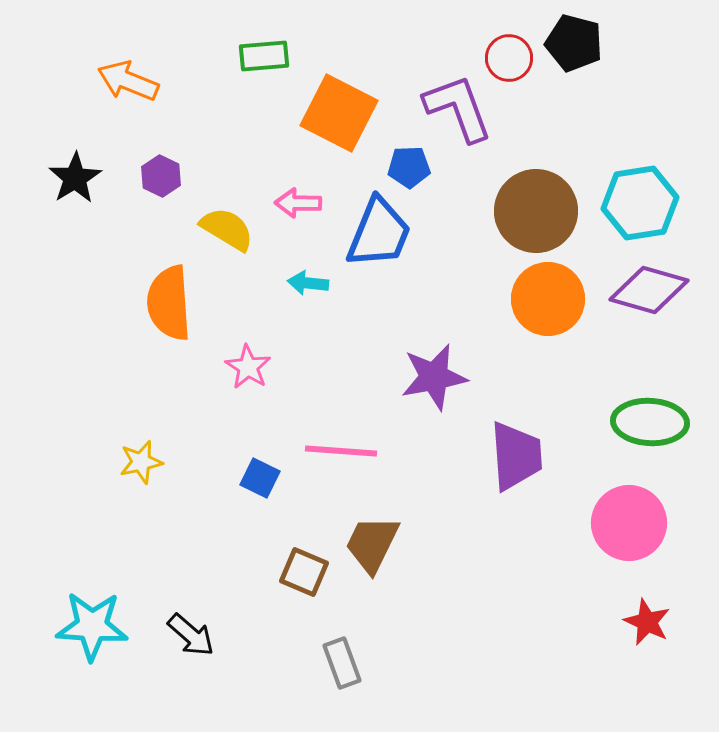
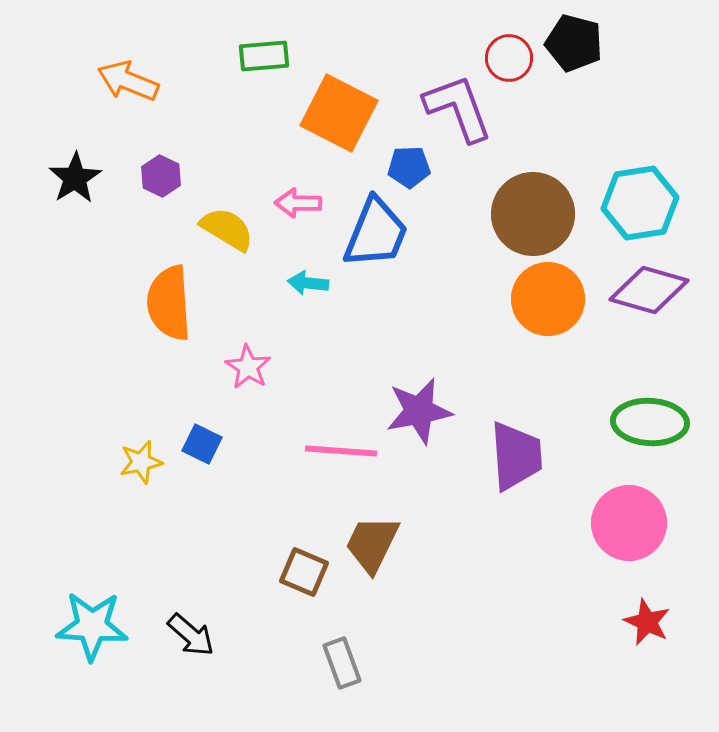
brown circle: moved 3 px left, 3 px down
blue trapezoid: moved 3 px left
purple star: moved 15 px left, 34 px down
blue square: moved 58 px left, 34 px up
